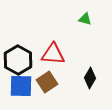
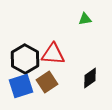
green triangle: rotated 24 degrees counterclockwise
black hexagon: moved 7 px right, 1 px up
black diamond: rotated 25 degrees clockwise
blue square: rotated 20 degrees counterclockwise
